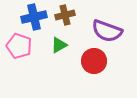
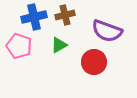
red circle: moved 1 px down
